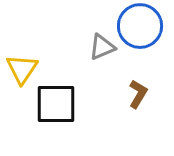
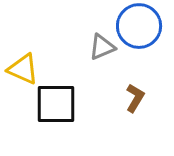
blue circle: moved 1 px left
yellow triangle: moved 1 px right; rotated 40 degrees counterclockwise
brown L-shape: moved 3 px left, 4 px down
